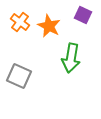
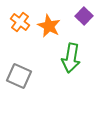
purple square: moved 1 px right, 1 px down; rotated 18 degrees clockwise
